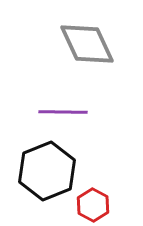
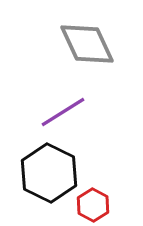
purple line: rotated 33 degrees counterclockwise
black hexagon: moved 2 px right, 2 px down; rotated 12 degrees counterclockwise
